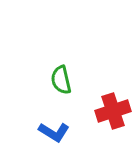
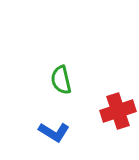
red cross: moved 5 px right
